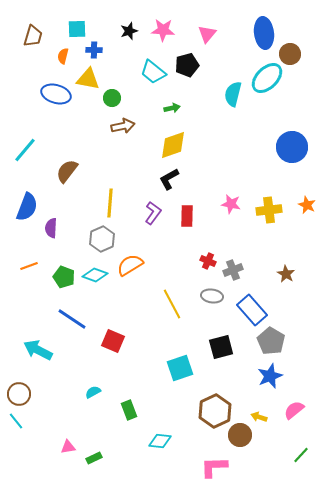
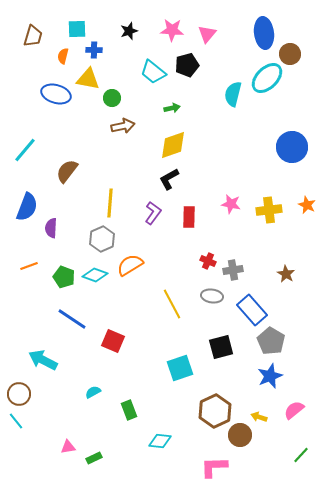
pink star at (163, 30): moved 9 px right
red rectangle at (187, 216): moved 2 px right, 1 px down
gray cross at (233, 270): rotated 12 degrees clockwise
cyan arrow at (38, 350): moved 5 px right, 10 px down
